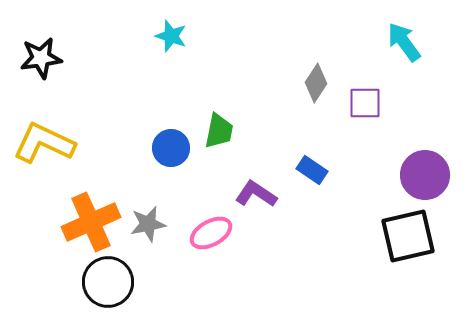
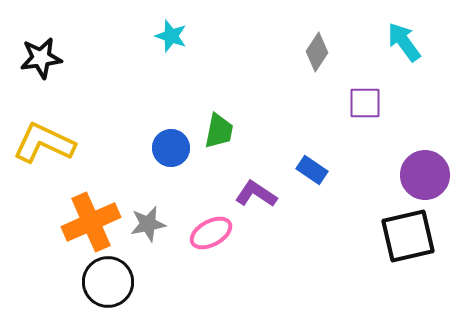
gray diamond: moved 1 px right, 31 px up
